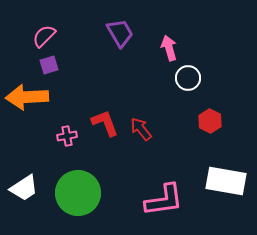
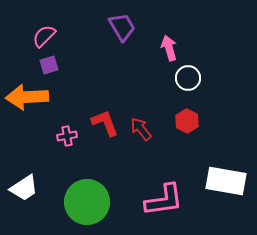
purple trapezoid: moved 2 px right, 6 px up
red hexagon: moved 23 px left
green circle: moved 9 px right, 9 px down
